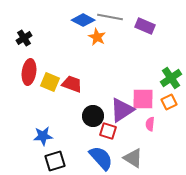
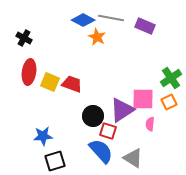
gray line: moved 1 px right, 1 px down
black cross: rotated 28 degrees counterclockwise
blue semicircle: moved 7 px up
